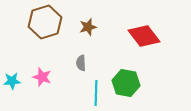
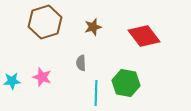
brown star: moved 5 px right
